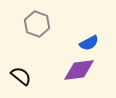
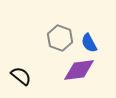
gray hexagon: moved 23 px right, 14 px down
blue semicircle: rotated 90 degrees clockwise
